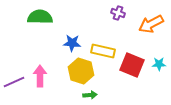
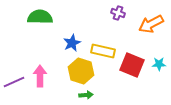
blue star: rotated 30 degrees counterclockwise
green arrow: moved 4 px left
